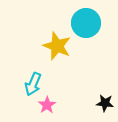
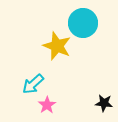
cyan circle: moved 3 px left
cyan arrow: rotated 25 degrees clockwise
black star: moved 1 px left
